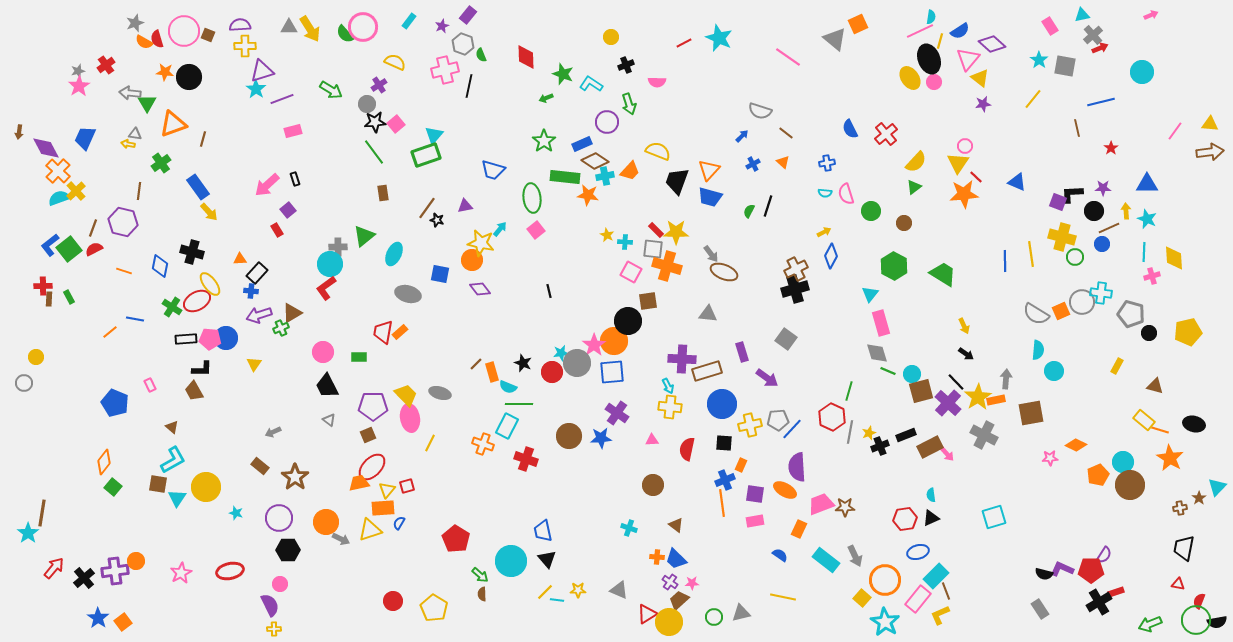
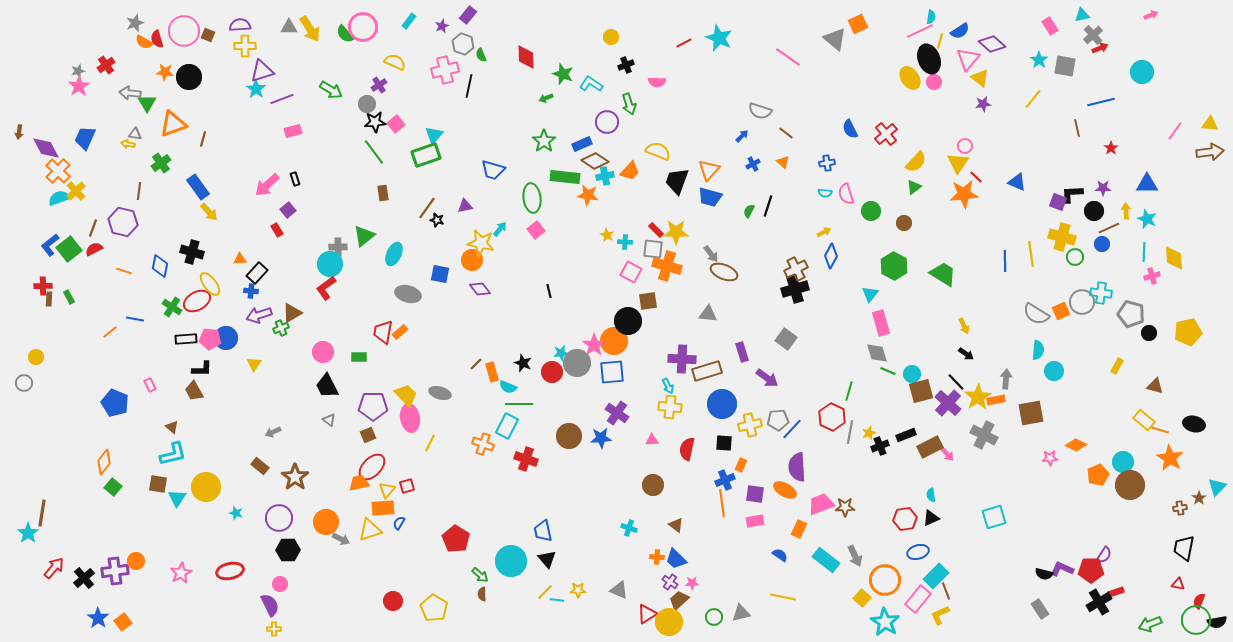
cyan L-shape at (173, 460): moved 6 px up; rotated 16 degrees clockwise
